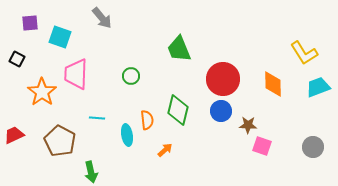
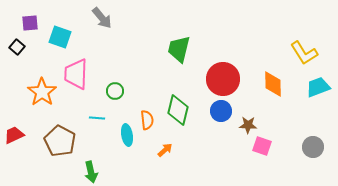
green trapezoid: rotated 36 degrees clockwise
black square: moved 12 px up; rotated 14 degrees clockwise
green circle: moved 16 px left, 15 px down
